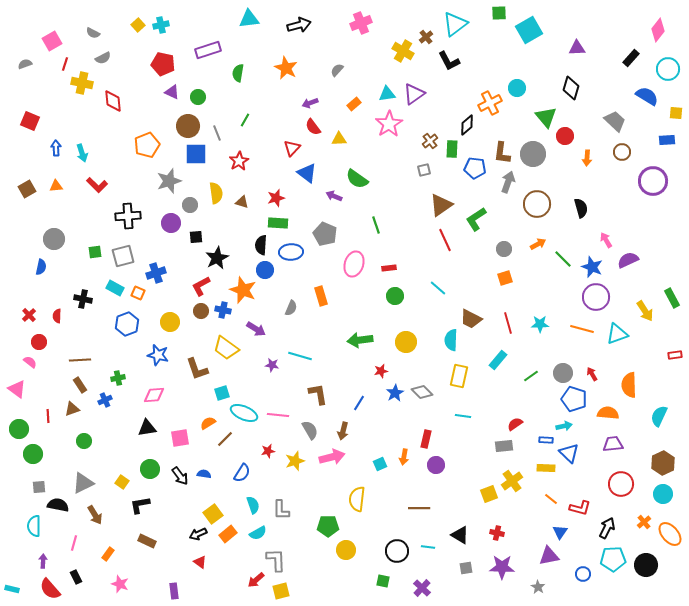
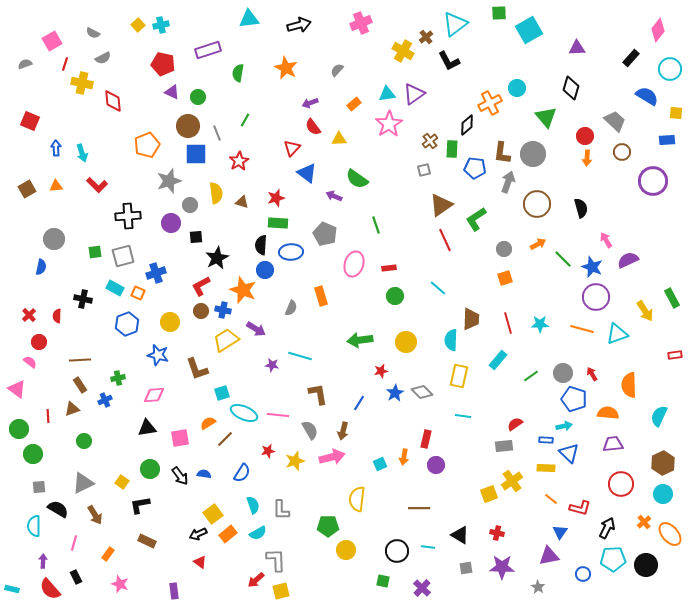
cyan circle at (668, 69): moved 2 px right
red circle at (565, 136): moved 20 px right
brown trapezoid at (471, 319): rotated 115 degrees counterclockwise
yellow trapezoid at (226, 348): moved 8 px up; rotated 112 degrees clockwise
black semicircle at (58, 505): moved 4 px down; rotated 20 degrees clockwise
